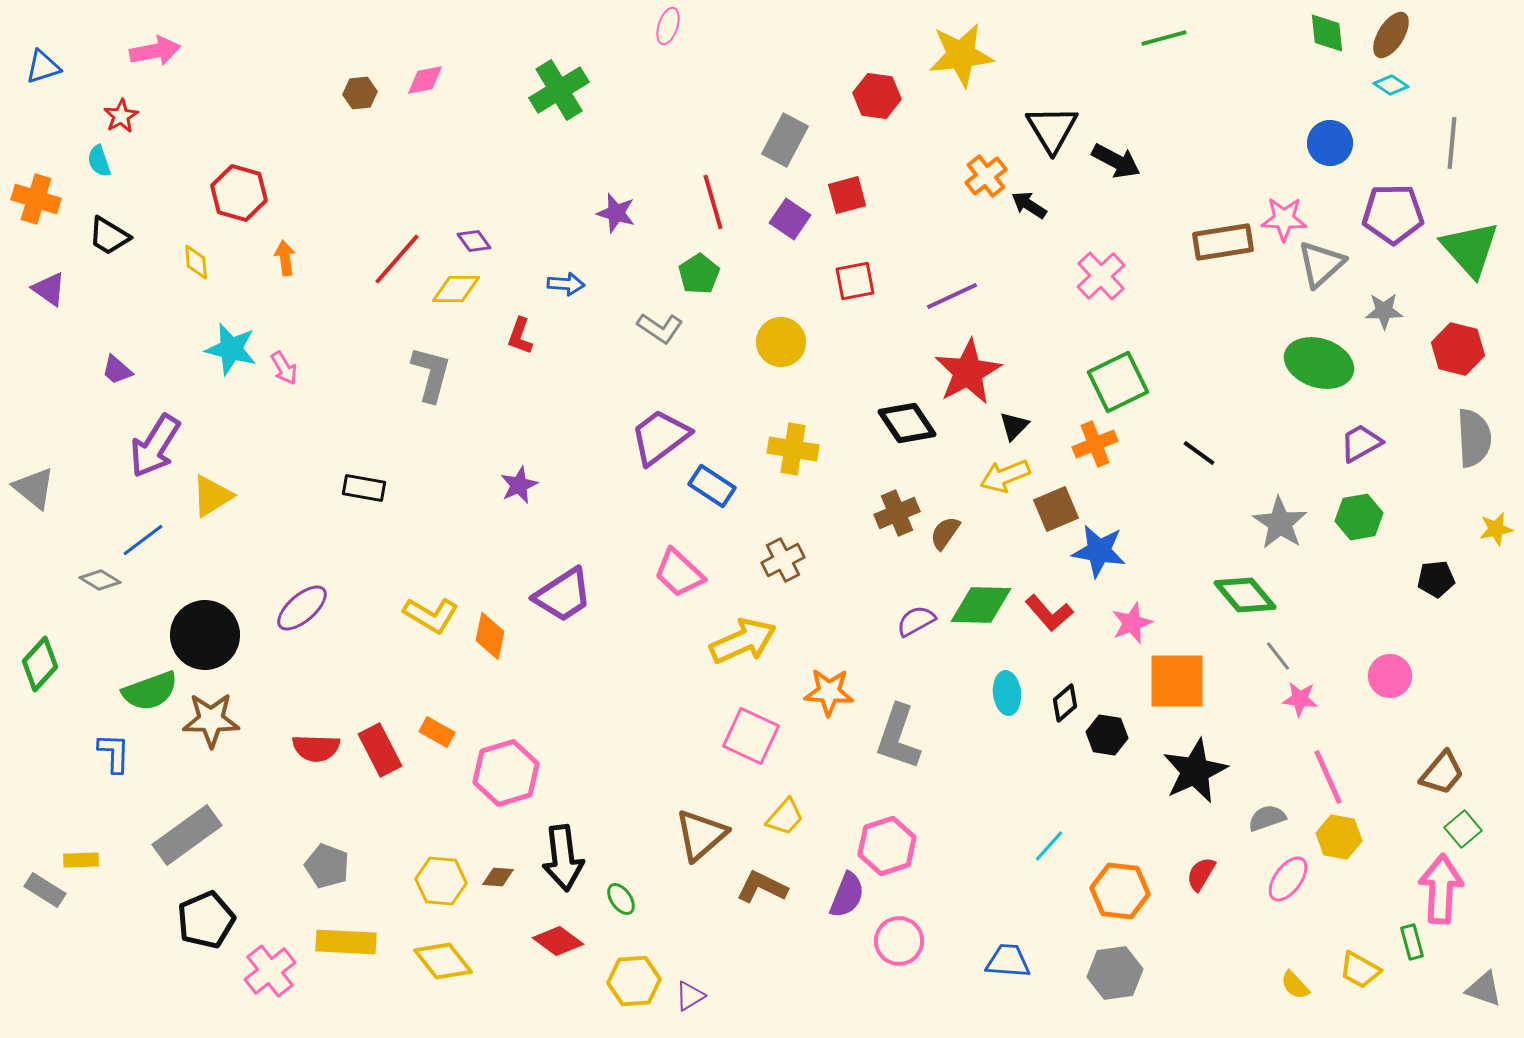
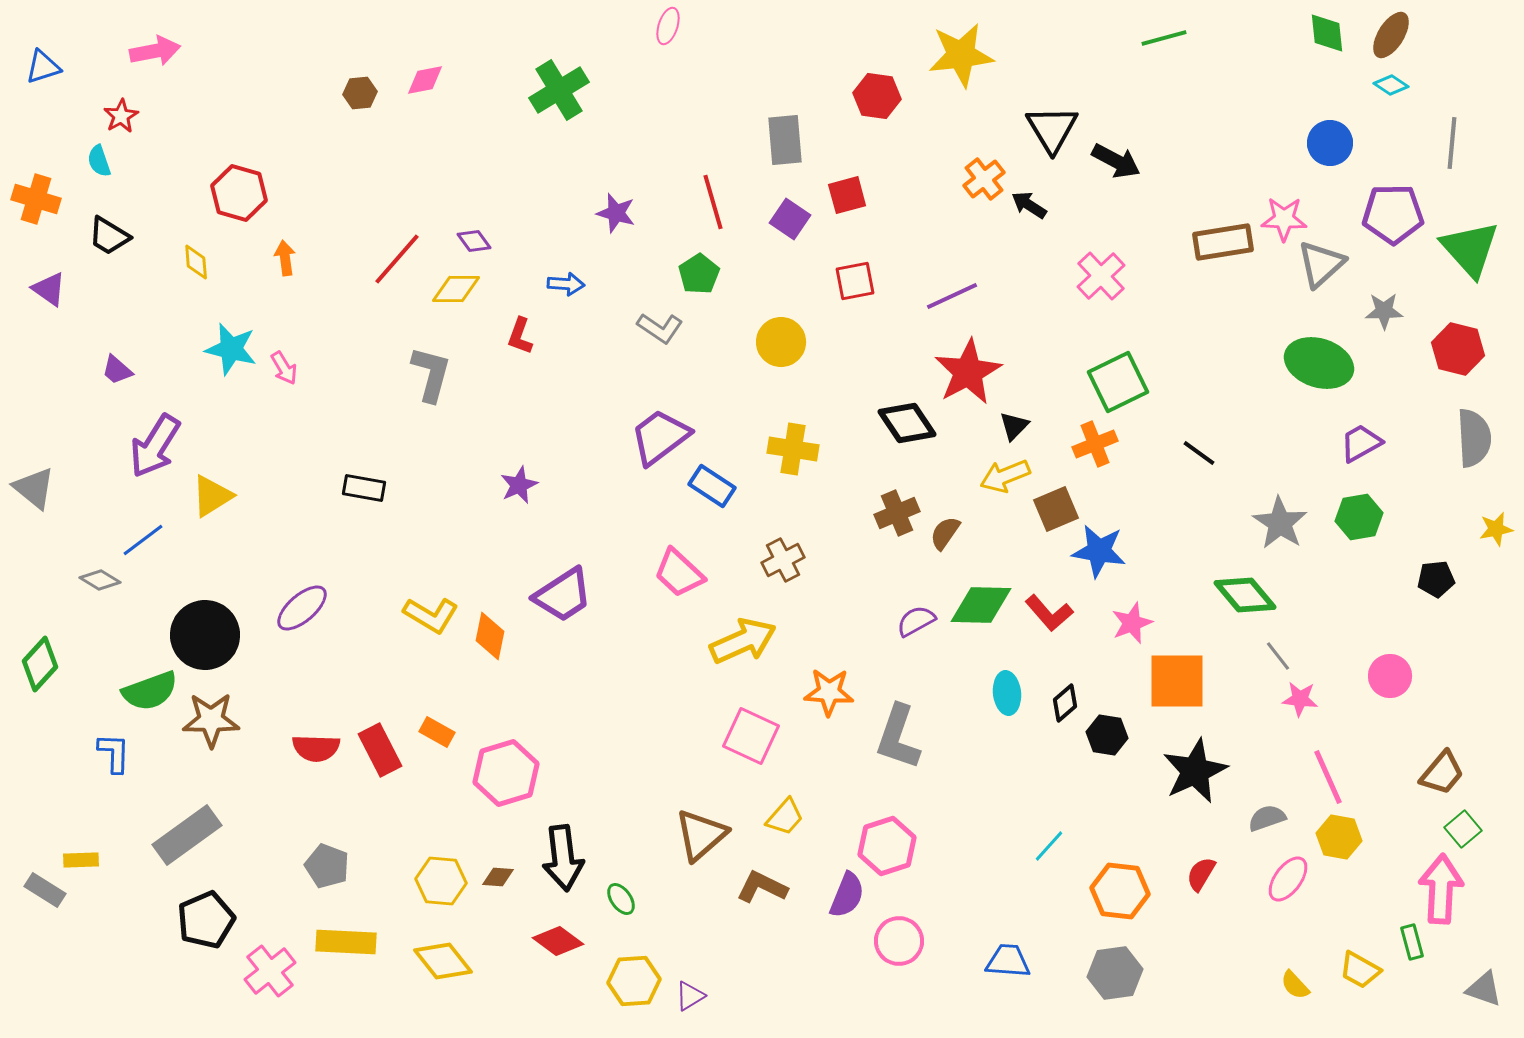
gray rectangle at (785, 140): rotated 33 degrees counterclockwise
orange cross at (986, 176): moved 2 px left, 3 px down
